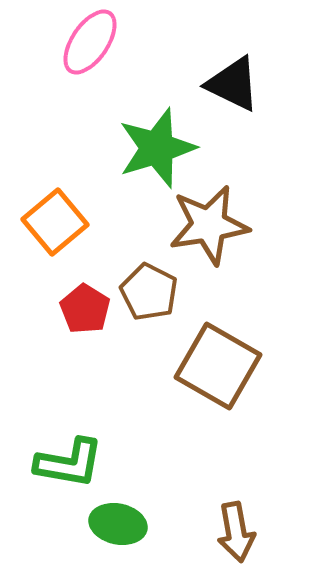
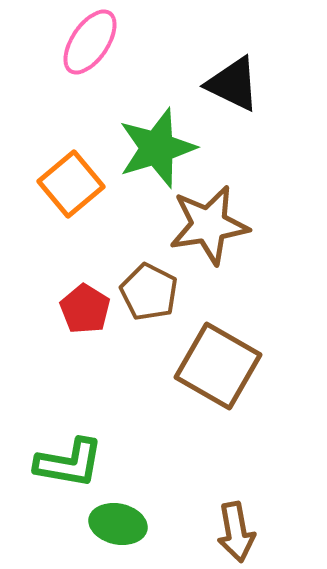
orange square: moved 16 px right, 38 px up
